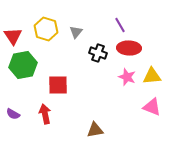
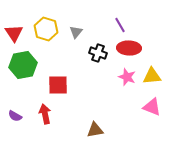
red triangle: moved 1 px right, 3 px up
purple semicircle: moved 2 px right, 2 px down
